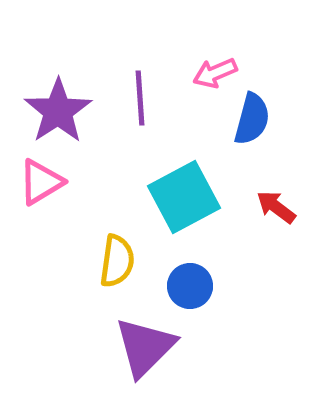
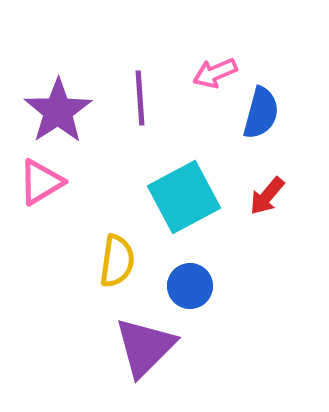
blue semicircle: moved 9 px right, 6 px up
red arrow: moved 9 px left, 11 px up; rotated 87 degrees counterclockwise
